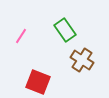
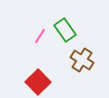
pink line: moved 19 px right
red square: rotated 25 degrees clockwise
